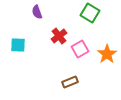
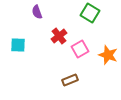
orange star: moved 1 px right, 1 px down; rotated 18 degrees counterclockwise
brown rectangle: moved 2 px up
